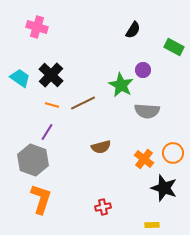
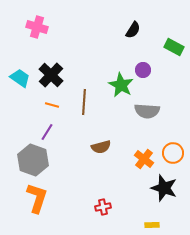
brown line: moved 1 px right, 1 px up; rotated 60 degrees counterclockwise
orange L-shape: moved 4 px left, 1 px up
